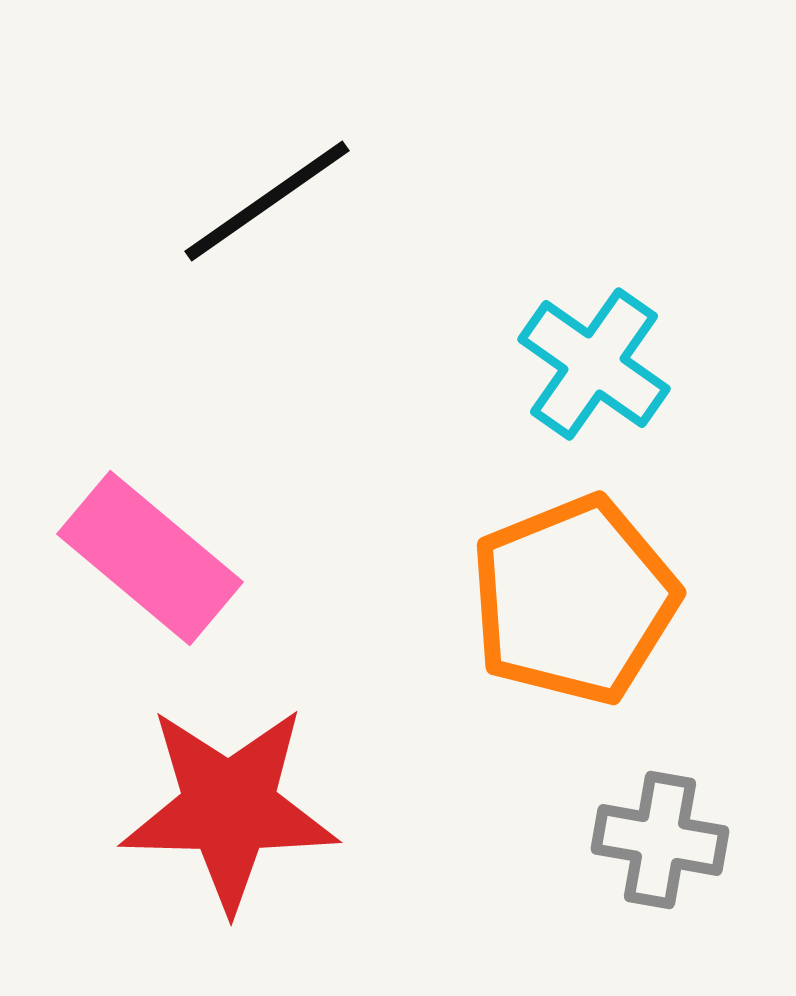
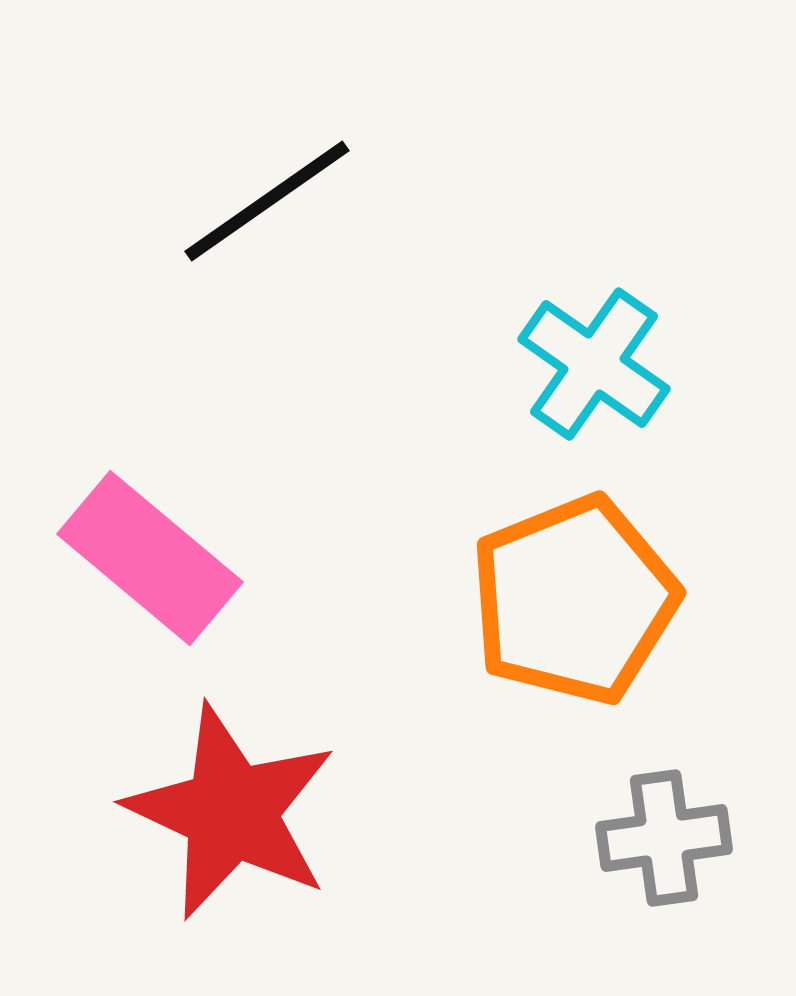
red star: moved 2 px right, 4 px down; rotated 24 degrees clockwise
gray cross: moved 4 px right, 2 px up; rotated 18 degrees counterclockwise
